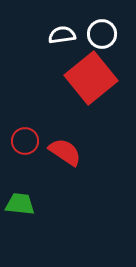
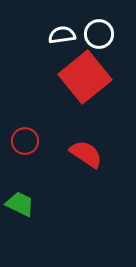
white circle: moved 3 px left
red square: moved 6 px left, 1 px up
red semicircle: moved 21 px right, 2 px down
green trapezoid: rotated 20 degrees clockwise
